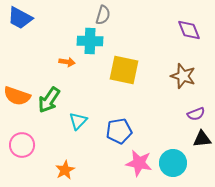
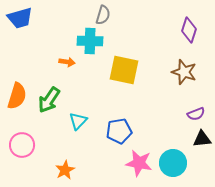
blue trapezoid: rotated 44 degrees counterclockwise
purple diamond: rotated 40 degrees clockwise
brown star: moved 1 px right, 4 px up
orange semicircle: rotated 92 degrees counterclockwise
